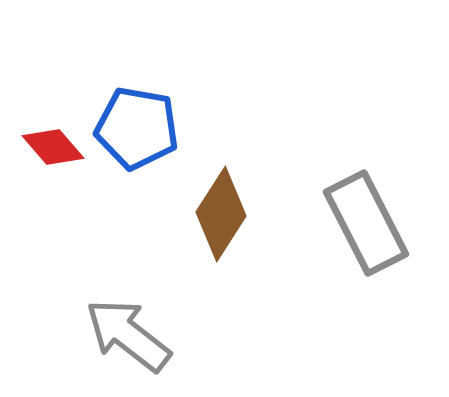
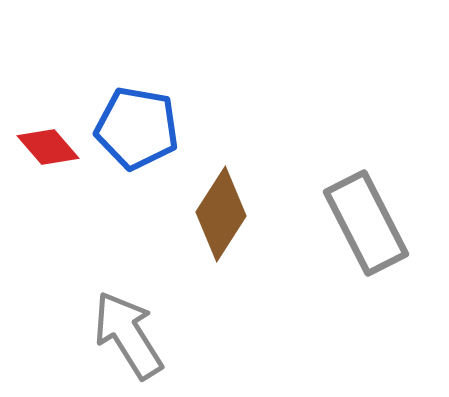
red diamond: moved 5 px left
gray arrow: rotated 20 degrees clockwise
